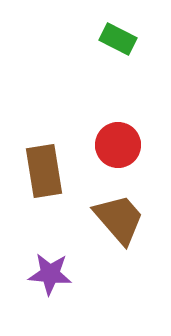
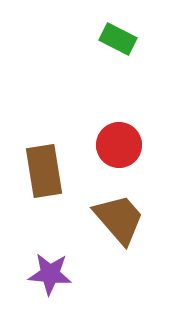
red circle: moved 1 px right
